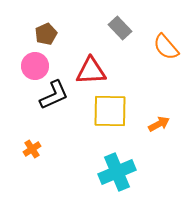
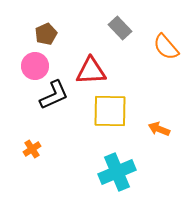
orange arrow: moved 5 px down; rotated 130 degrees counterclockwise
